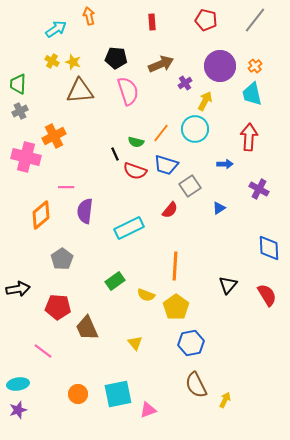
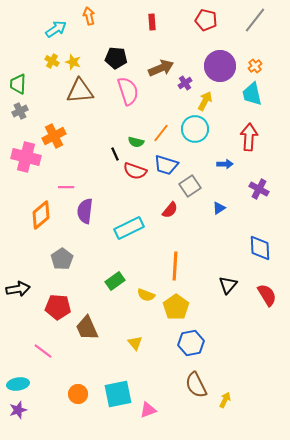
brown arrow at (161, 64): moved 4 px down
blue diamond at (269, 248): moved 9 px left
